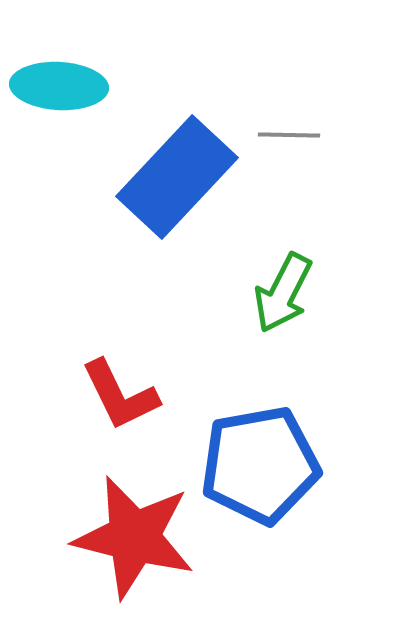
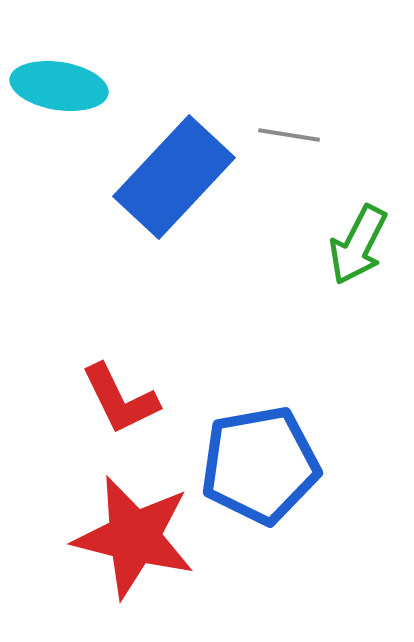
cyan ellipse: rotated 6 degrees clockwise
gray line: rotated 8 degrees clockwise
blue rectangle: moved 3 px left
green arrow: moved 75 px right, 48 px up
red L-shape: moved 4 px down
